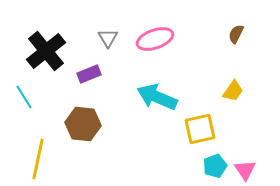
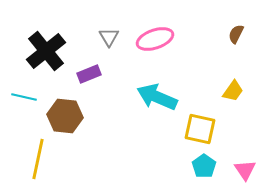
gray triangle: moved 1 px right, 1 px up
cyan line: rotated 45 degrees counterclockwise
brown hexagon: moved 18 px left, 8 px up
yellow square: rotated 24 degrees clockwise
cyan pentagon: moved 11 px left; rotated 15 degrees counterclockwise
